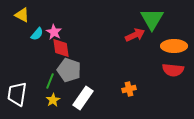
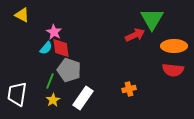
cyan semicircle: moved 9 px right, 14 px down
